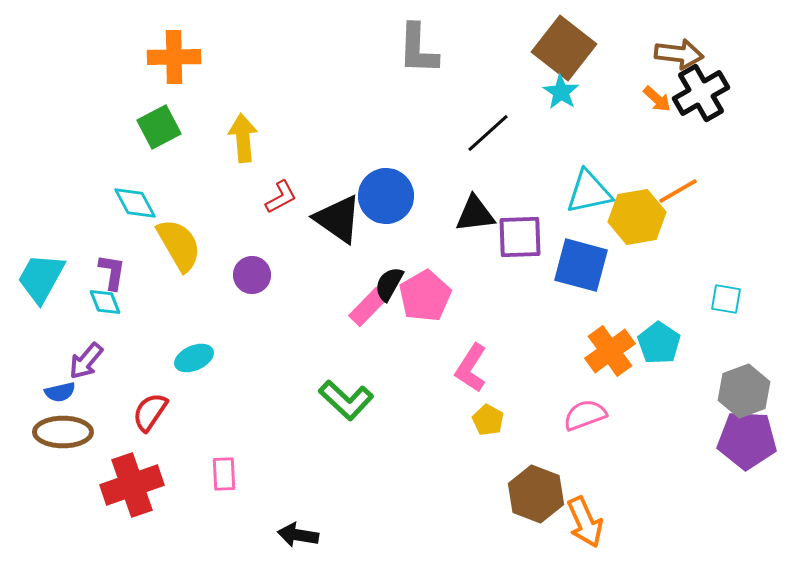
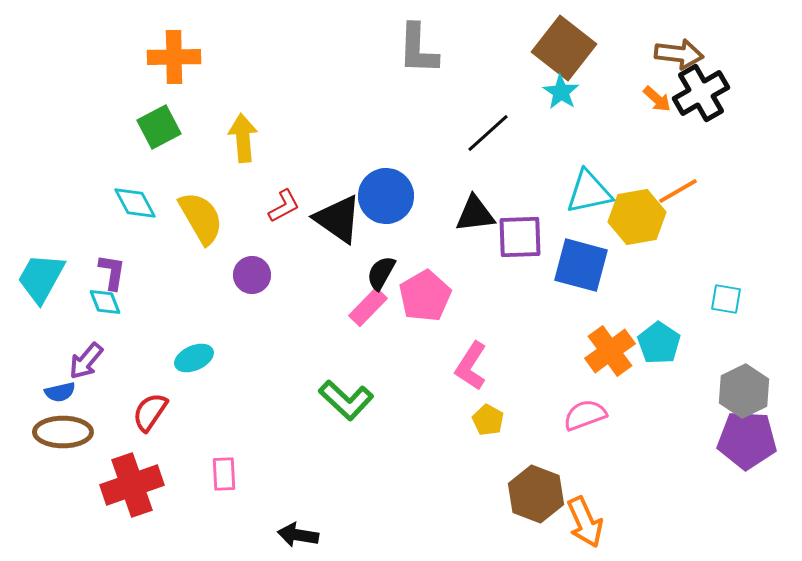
red L-shape at (281, 197): moved 3 px right, 9 px down
yellow semicircle at (179, 245): moved 22 px right, 27 px up
black semicircle at (389, 284): moved 8 px left, 11 px up
pink L-shape at (471, 368): moved 2 px up
gray hexagon at (744, 391): rotated 6 degrees counterclockwise
